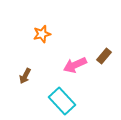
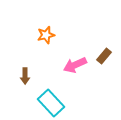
orange star: moved 4 px right, 1 px down
brown arrow: rotated 28 degrees counterclockwise
cyan rectangle: moved 11 px left, 2 px down
